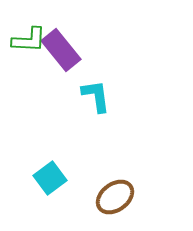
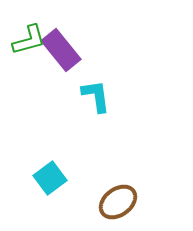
green L-shape: rotated 18 degrees counterclockwise
brown ellipse: moved 3 px right, 5 px down
